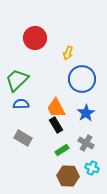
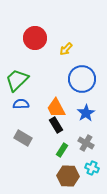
yellow arrow: moved 2 px left, 4 px up; rotated 24 degrees clockwise
green rectangle: rotated 24 degrees counterclockwise
